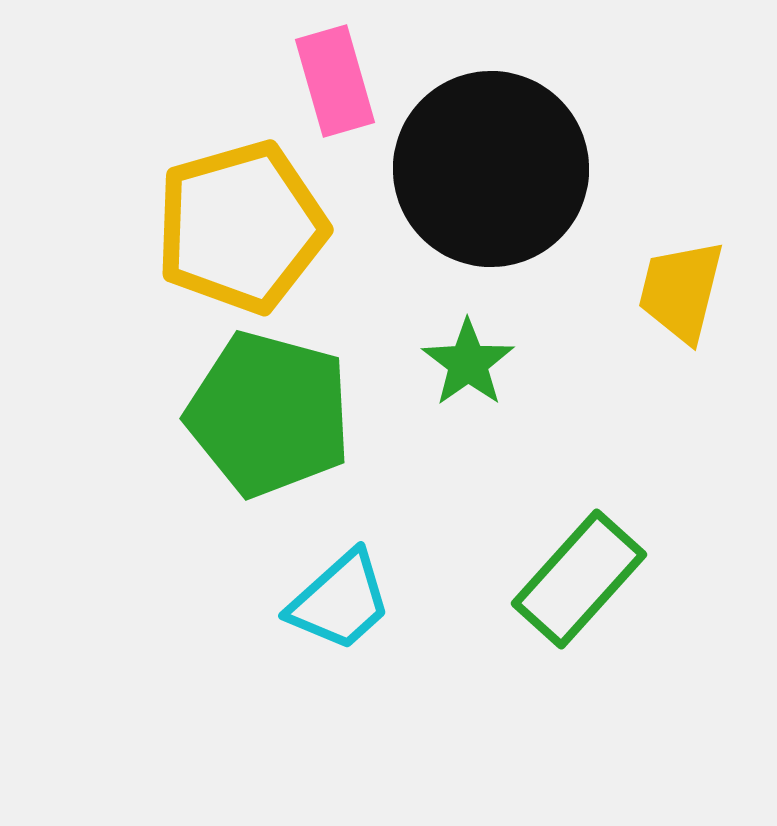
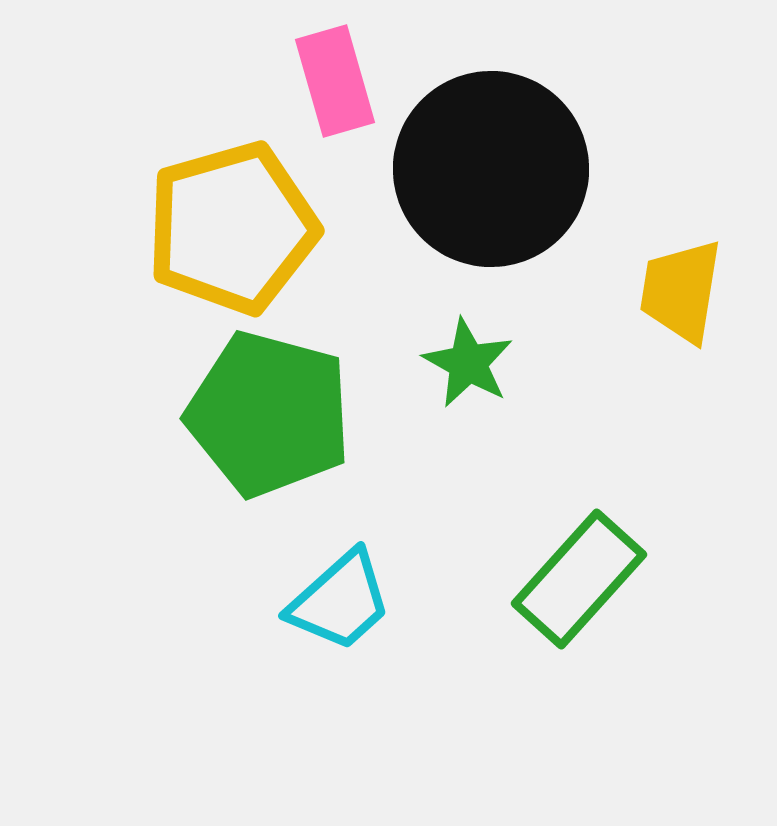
yellow pentagon: moved 9 px left, 1 px down
yellow trapezoid: rotated 5 degrees counterclockwise
green star: rotated 8 degrees counterclockwise
